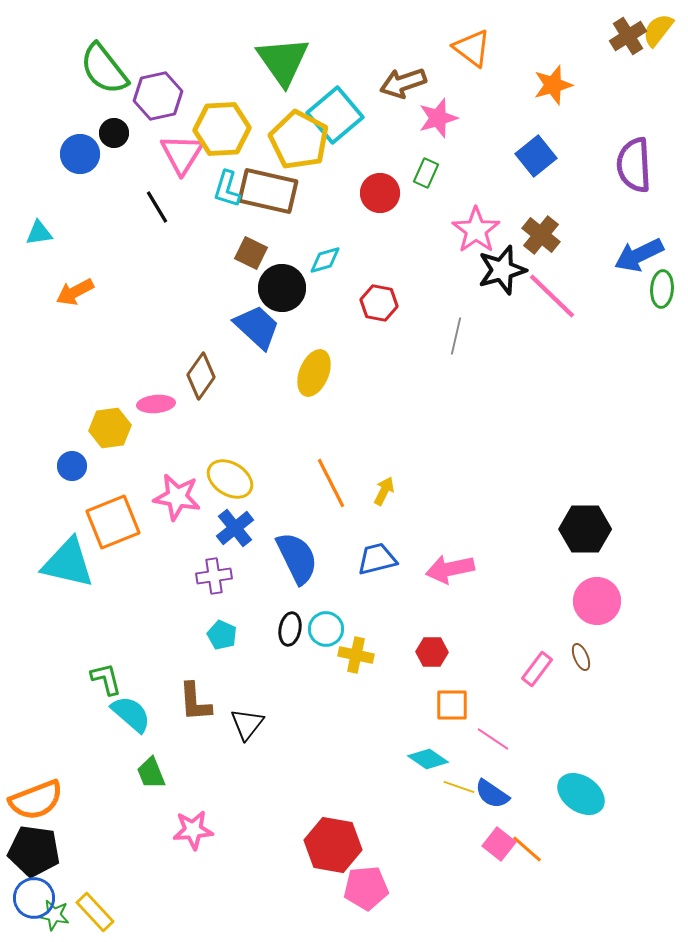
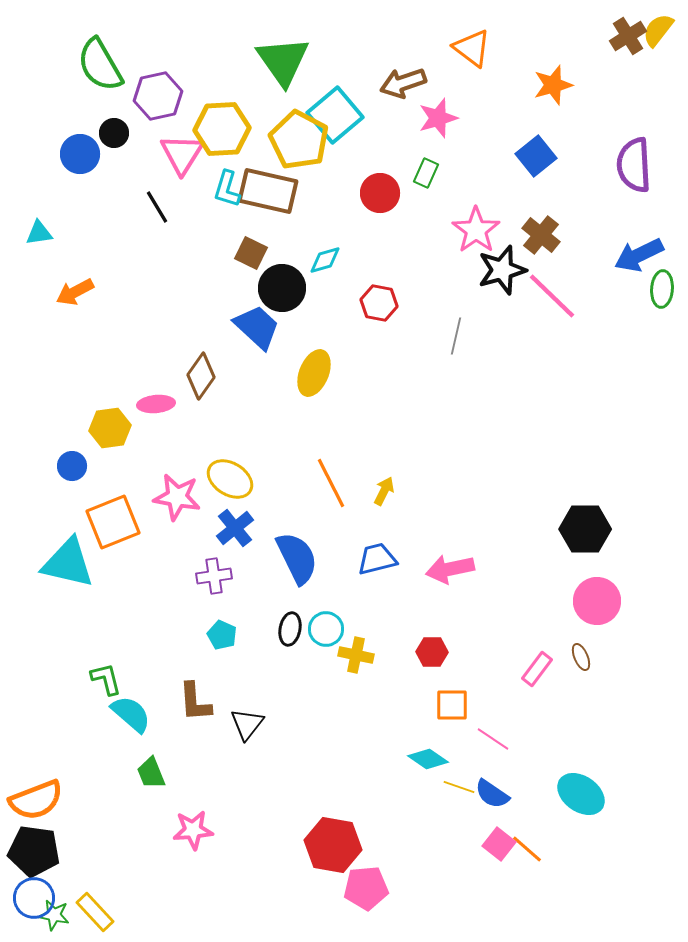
green semicircle at (104, 69): moved 4 px left, 4 px up; rotated 8 degrees clockwise
